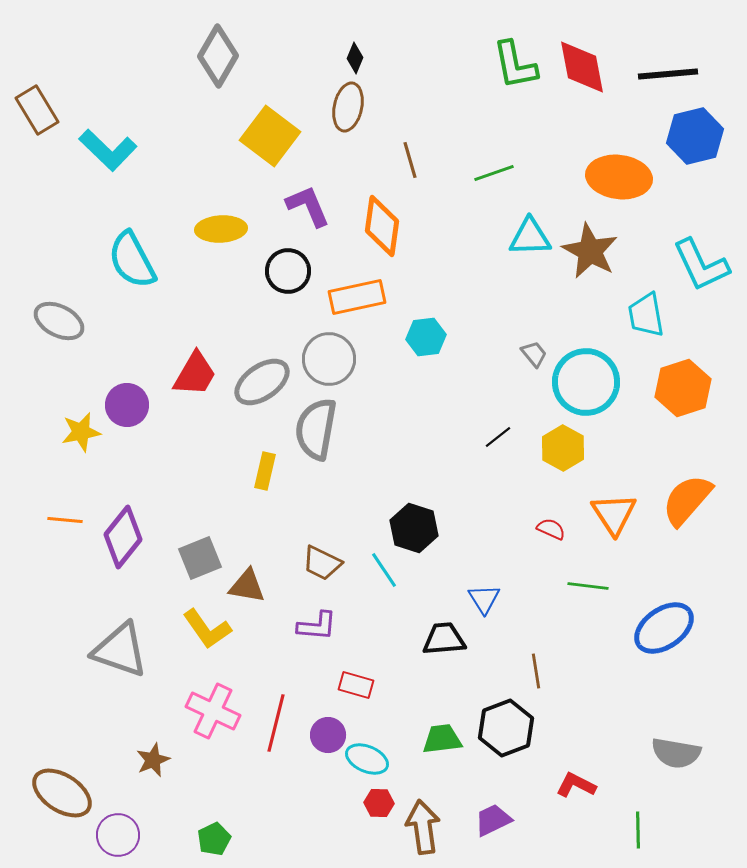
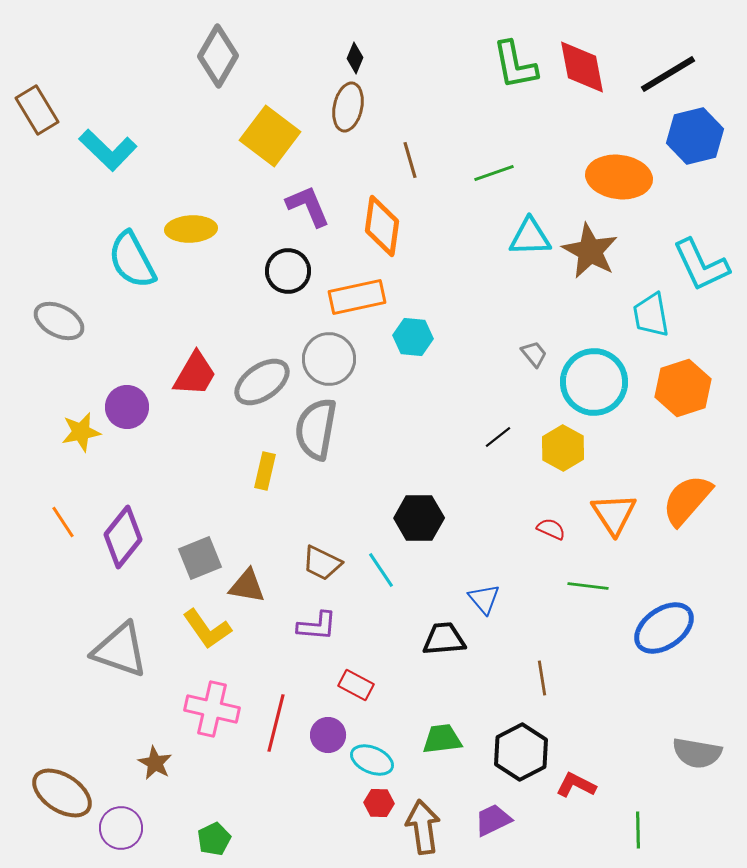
black line at (668, 74): rotated 26 degrees counterclockwise
yellow ellipse at (221, 229): moved 30 px left
cyan trapezoid at (646, 315): moved 5 px right
cyan hexagon at (426, 337): moved 13 px left; rotated 12 degrees clockwise
cyan circle at (586, 382): moved 8 px right
purple circle at (127, 405): moved 2 px down
orange line at (65, 520): moved 2 px left, 2 px down; rotated 52 degrees clockwise
black hexagon at (414, 528): moved 5 px right, 10 px up; rotated 18 degrees counterclockwise
cyan line at (384, 570): moved 3 px left
blue triangle at (484, 599): rotated 8 degrees counterclockwise
brown line at (536, 671): moved 6 px right, 7 px down
red rectangle at (356, 685): rotated 12 degrees clockwise
pink cross at (213, 711): moved 1 px left, 2 px up; rotated 12 degrees counterclockwise
black hexagon at (506, 728): moved 15 px right, 24 px down; rotated 6 degrees counterclockwise
gray semicircle at (676, 753): moved 21 px right
cyan ellipse at (367, 759): moved 5 px right, 1 px down
brown star at (153, 760): moved 2 px right, 3 px down; rotated 20 degrees counterclockwise
purple circle at (118, 835): moved 3 px right, 7 px up
